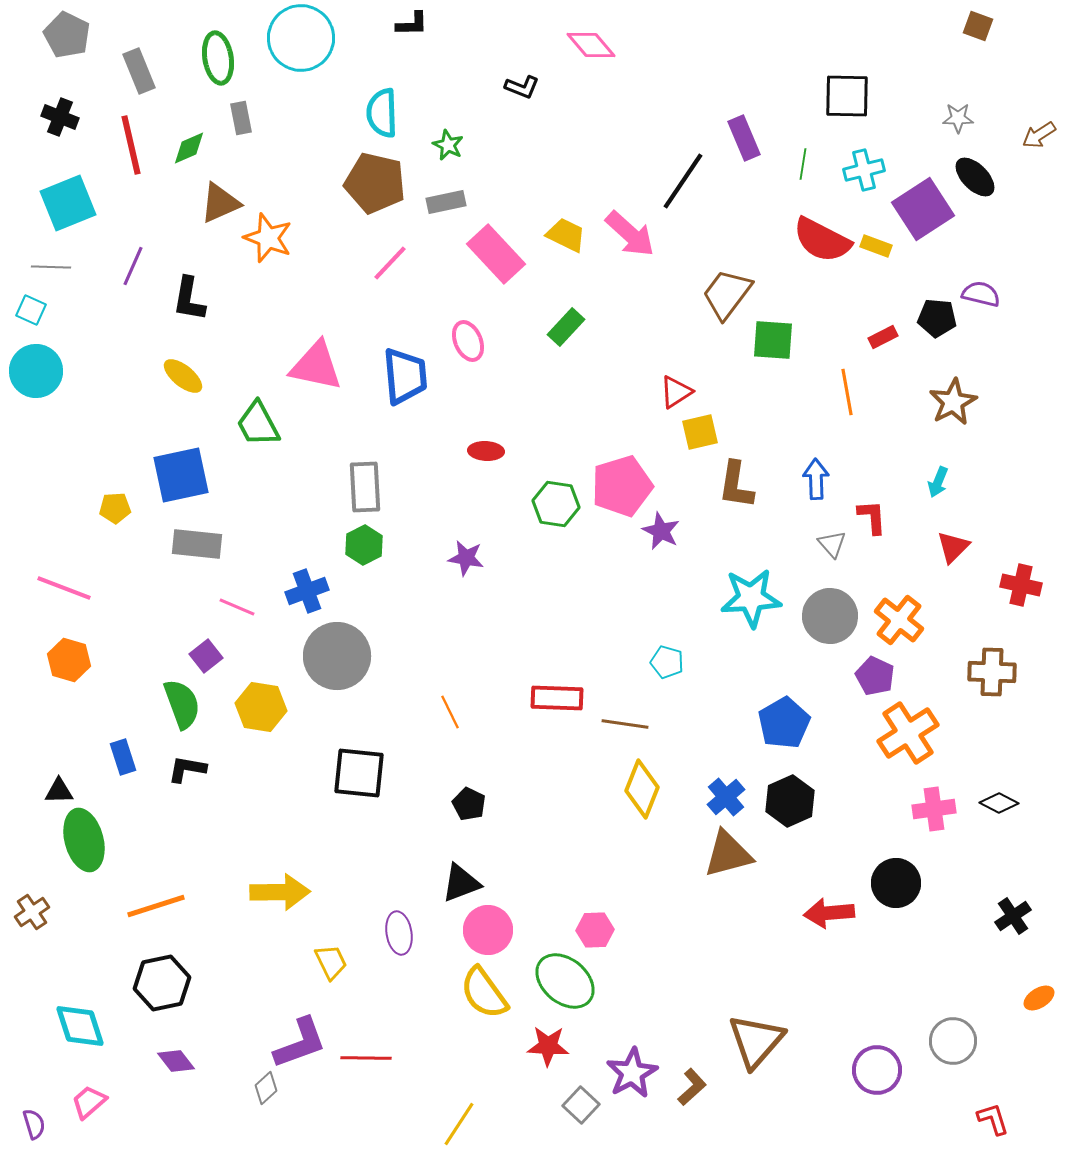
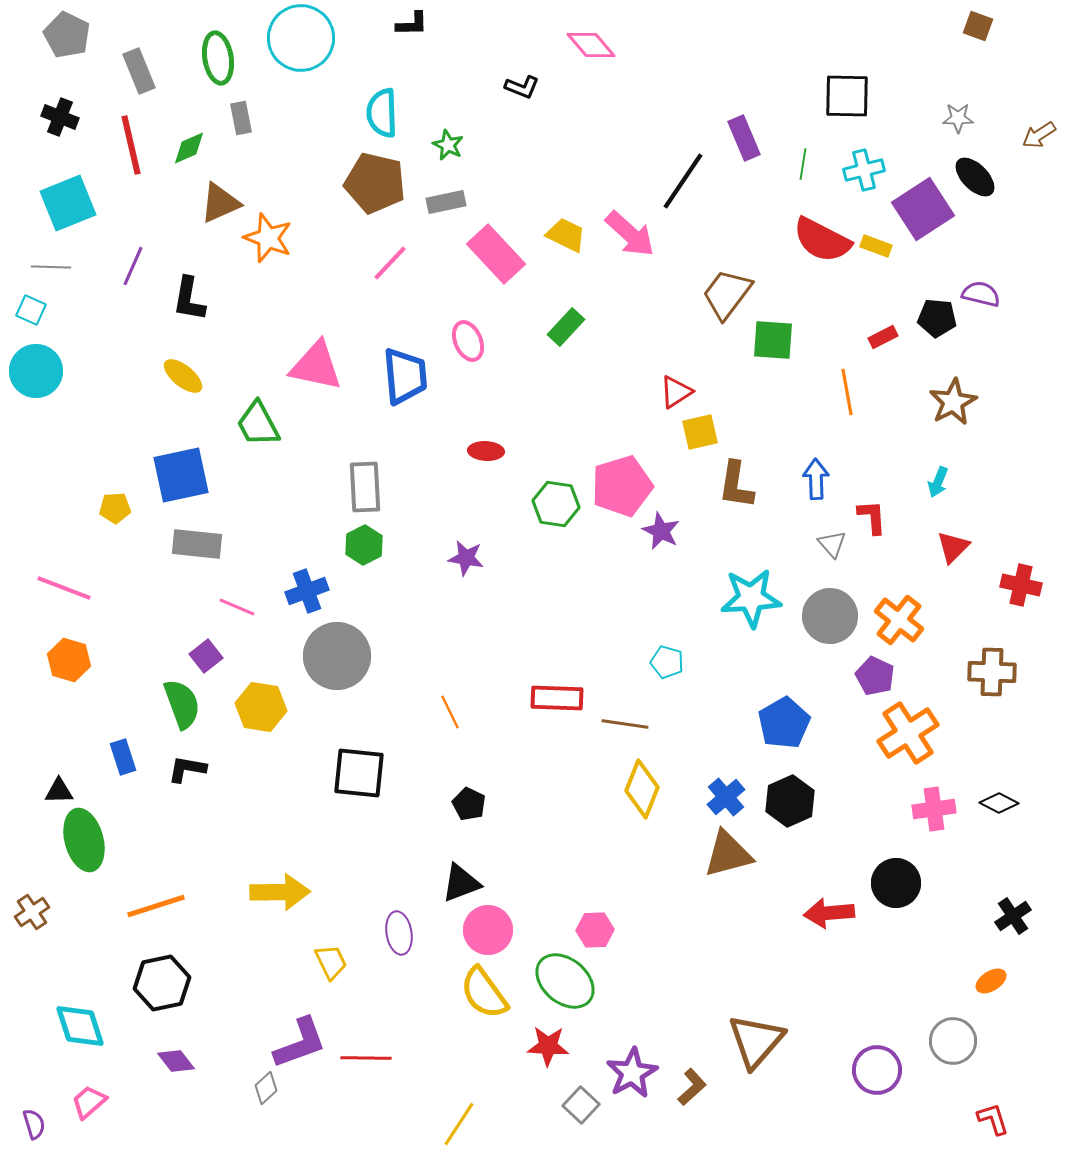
orange ellipse at (1039, 998): moved 48 px left, 17 px up
